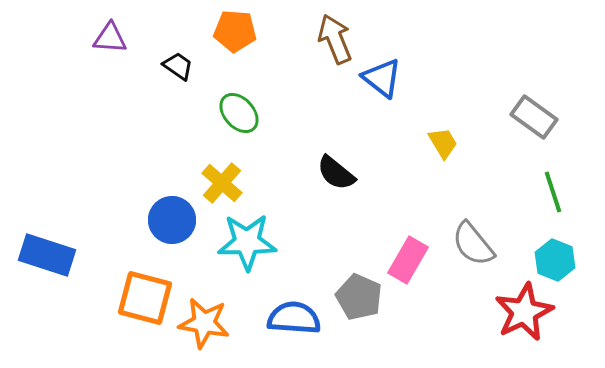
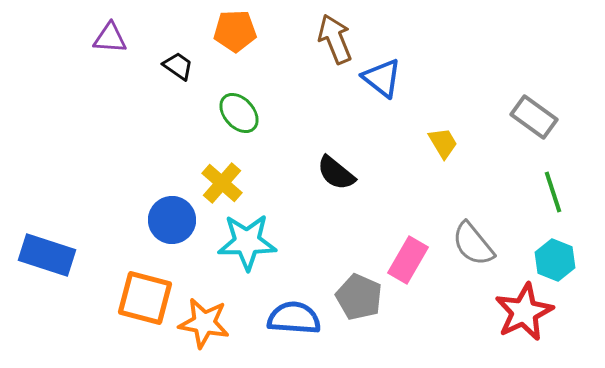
orange pentagon: rotated 6 degrees counterclockwise
